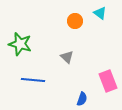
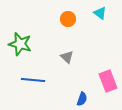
orange circle: moved 7 px left, 2 px up
